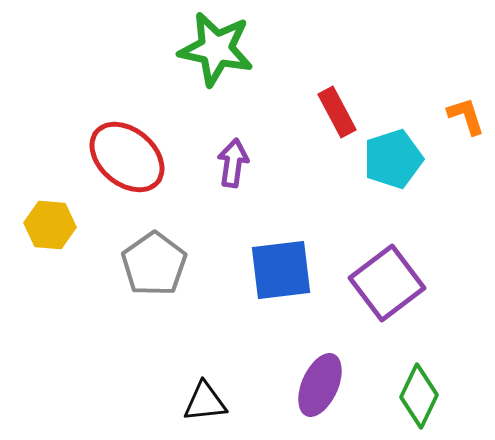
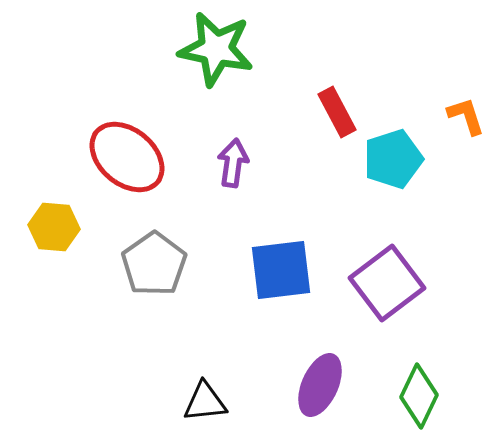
yellow hexagon: moved 4 px right, 2 px down
